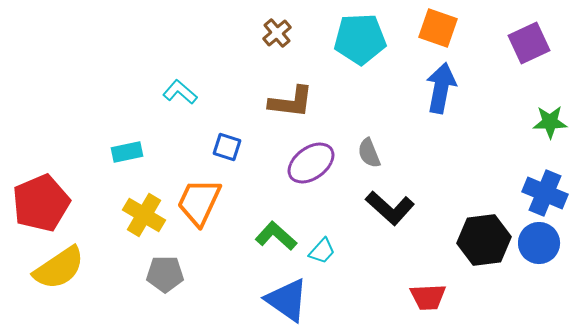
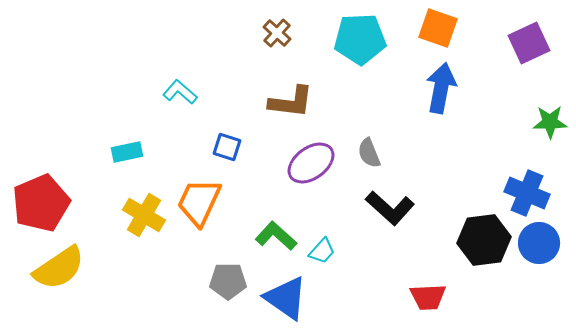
brown cross: rotated 8 degrees counterclockwise
blue cross: moved 18 px left
gray pentagon: moved 63 px right, 7 px down
blue triangle: moved 1 px left, 2 px up
